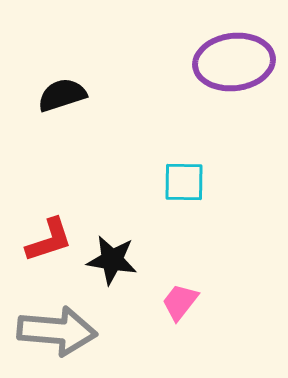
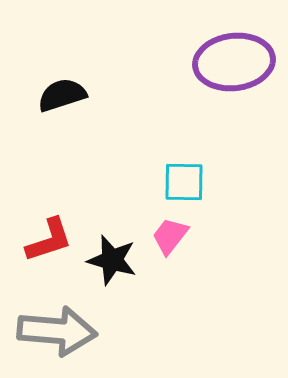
black star: rotated 6 degrees clockwise
pink trapezoid: moved 10 px left, 66 px up
